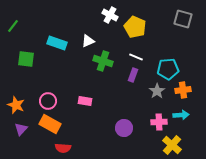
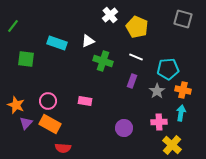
white cross: rotated 21 degrees clockwise
yellow pentagon: moved 2 px right
purple rectangle: moved 1 px left, 6 px down
orange cross: rotated 21 degrees clockwise
cyan arrow: moved 2 px up; rotated 77 degrees counterclockwise
purple triangle: moved 5 px right, 6 px up
